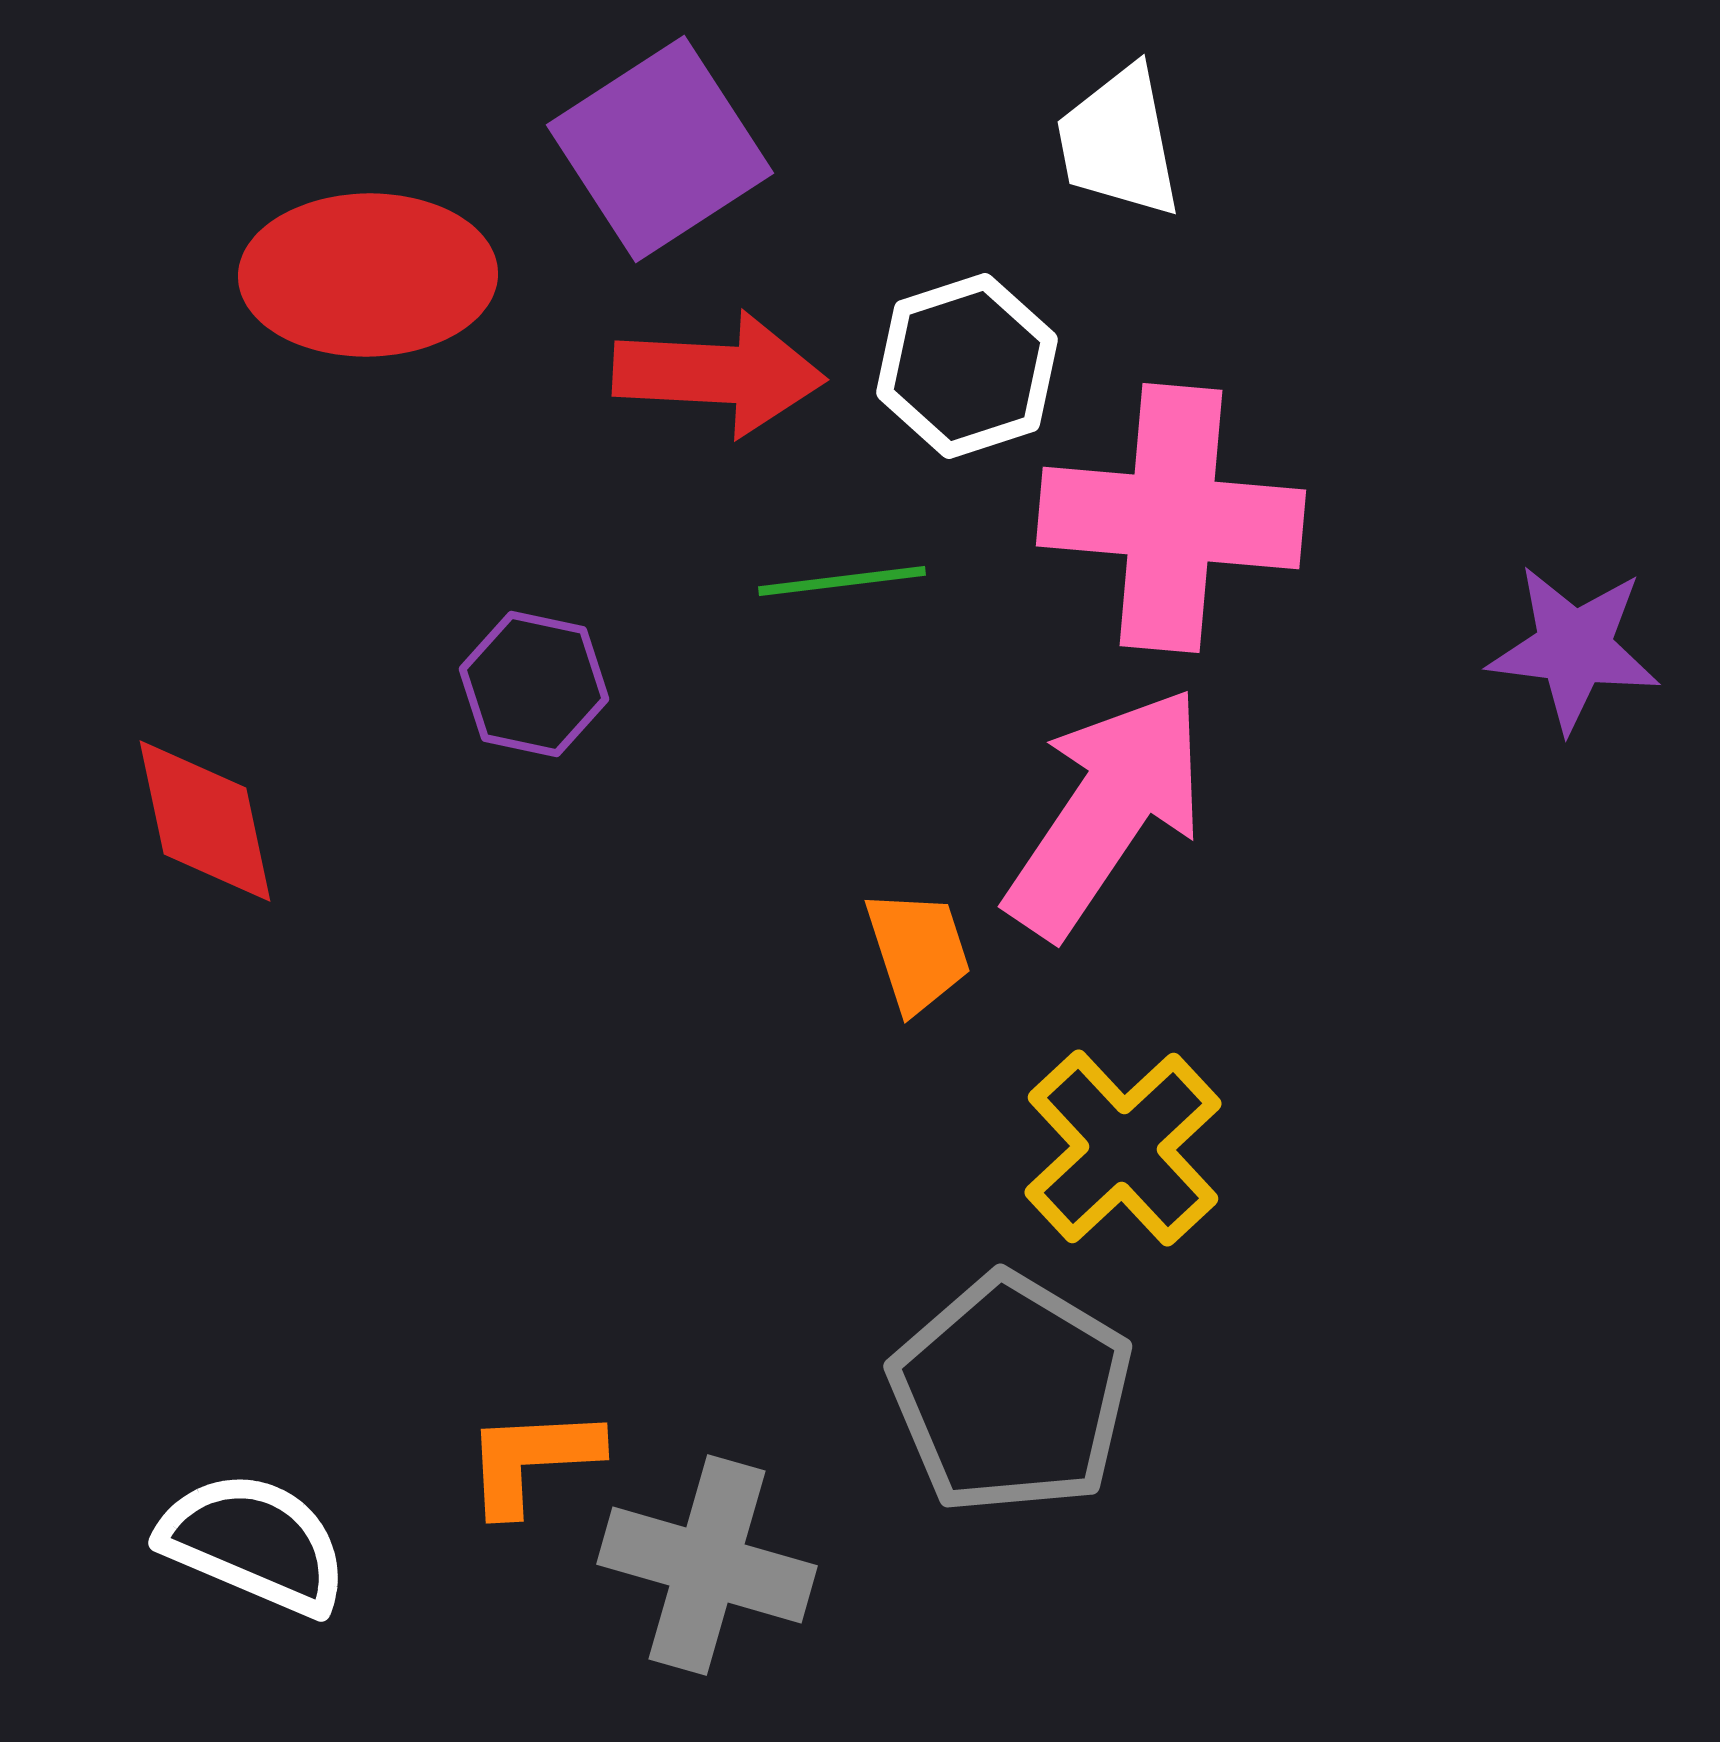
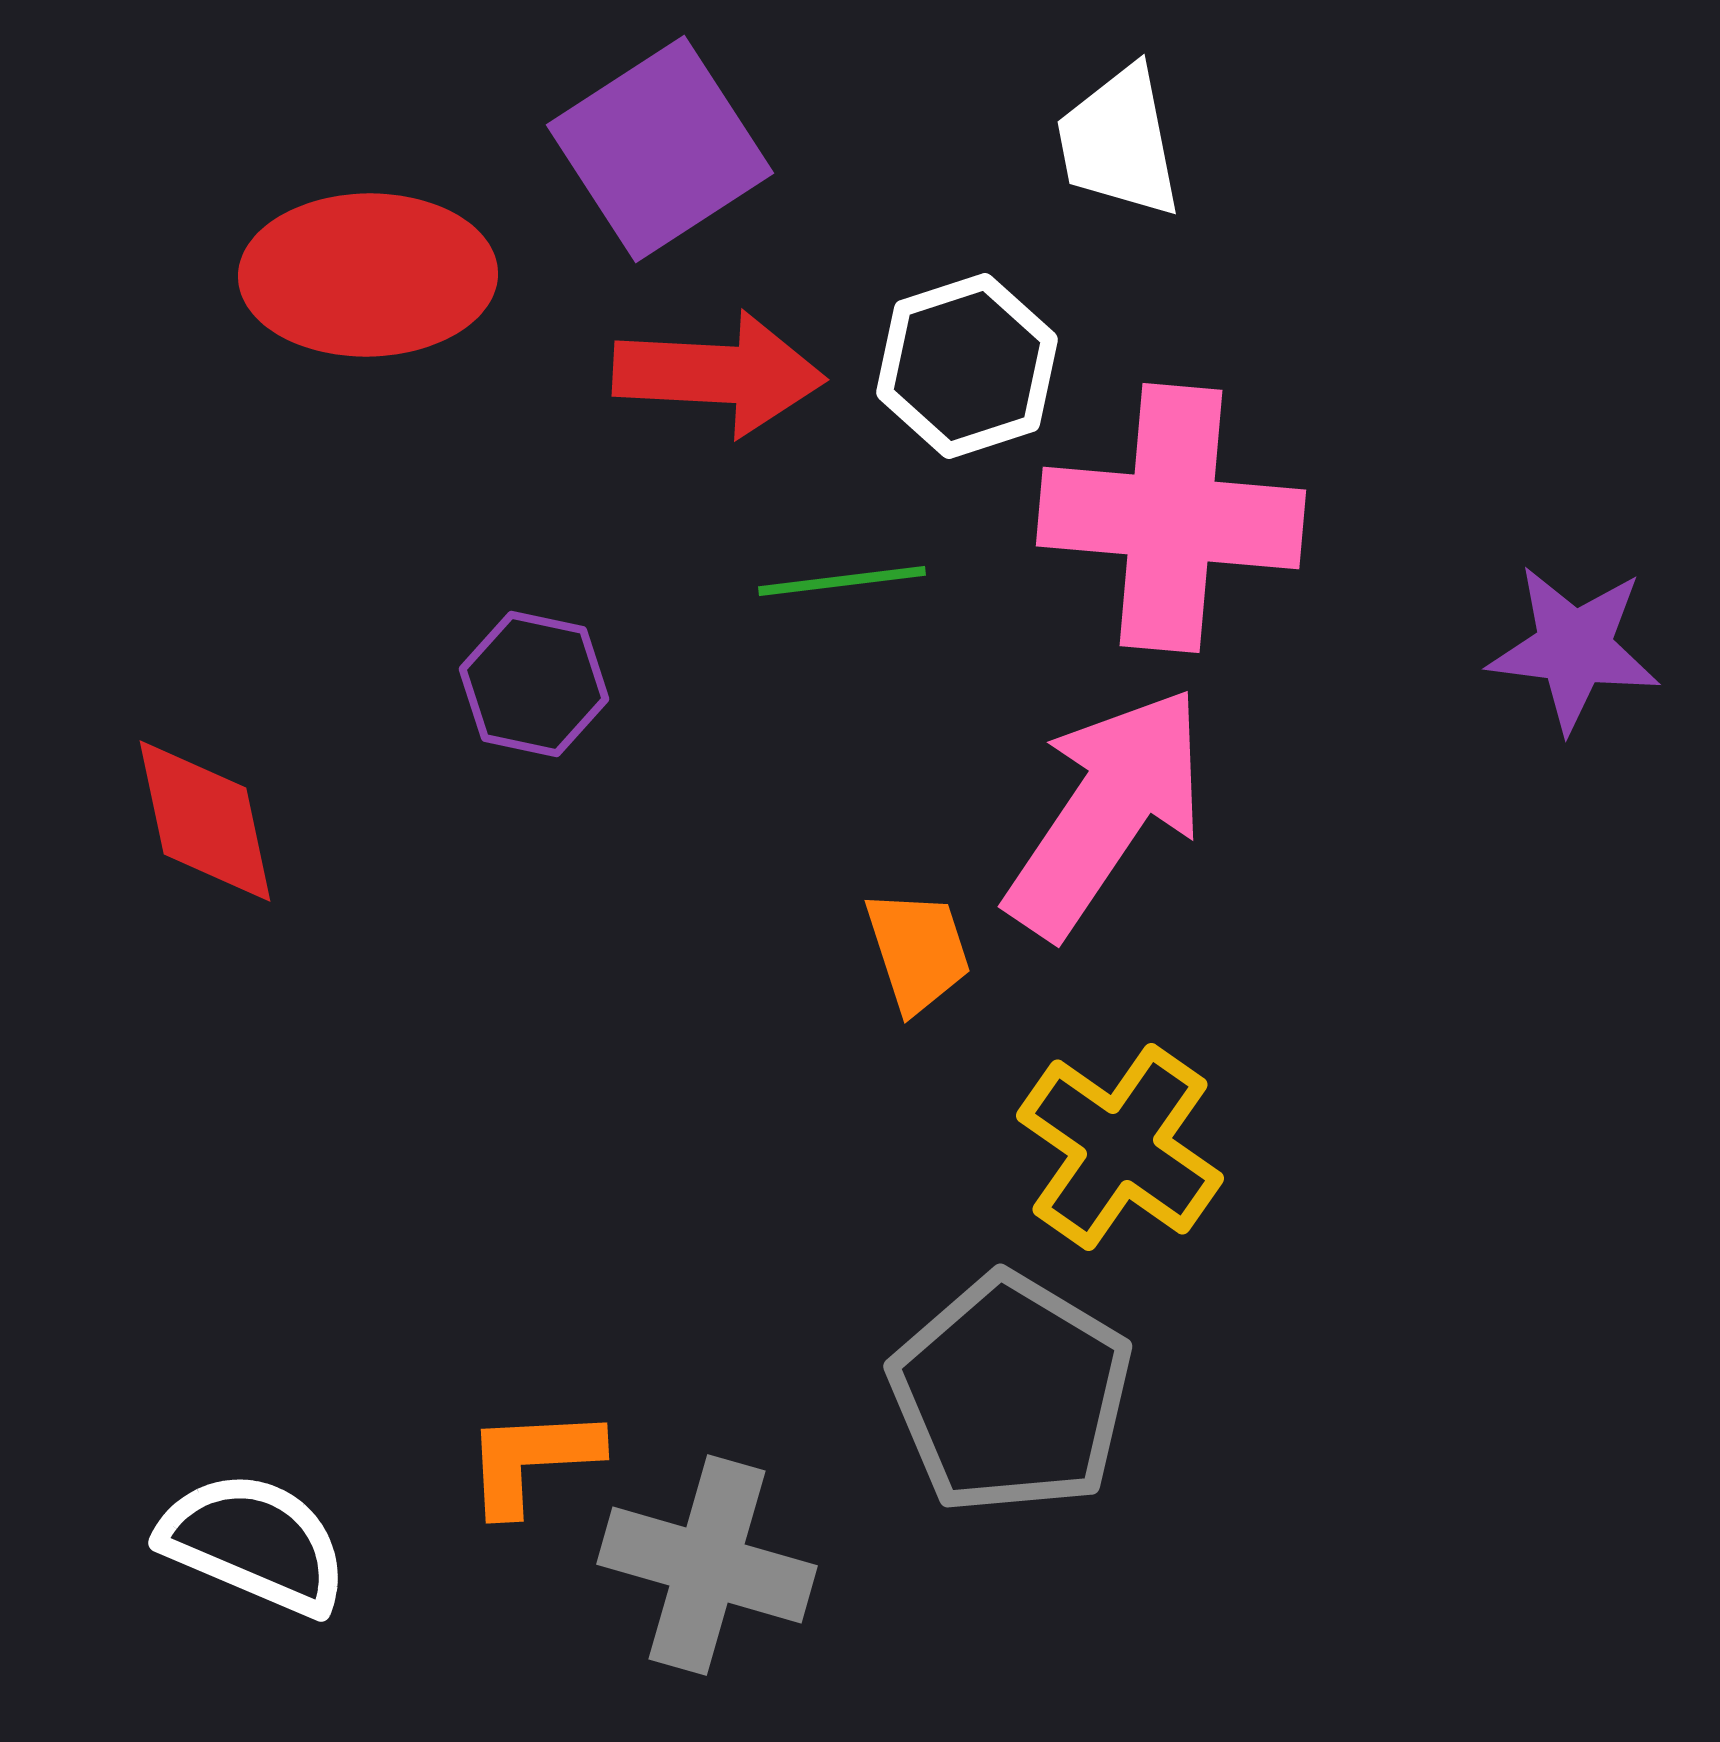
yellow cross: moved 3 px left, 1 px up; rotated 12 degrees counterclockwise
